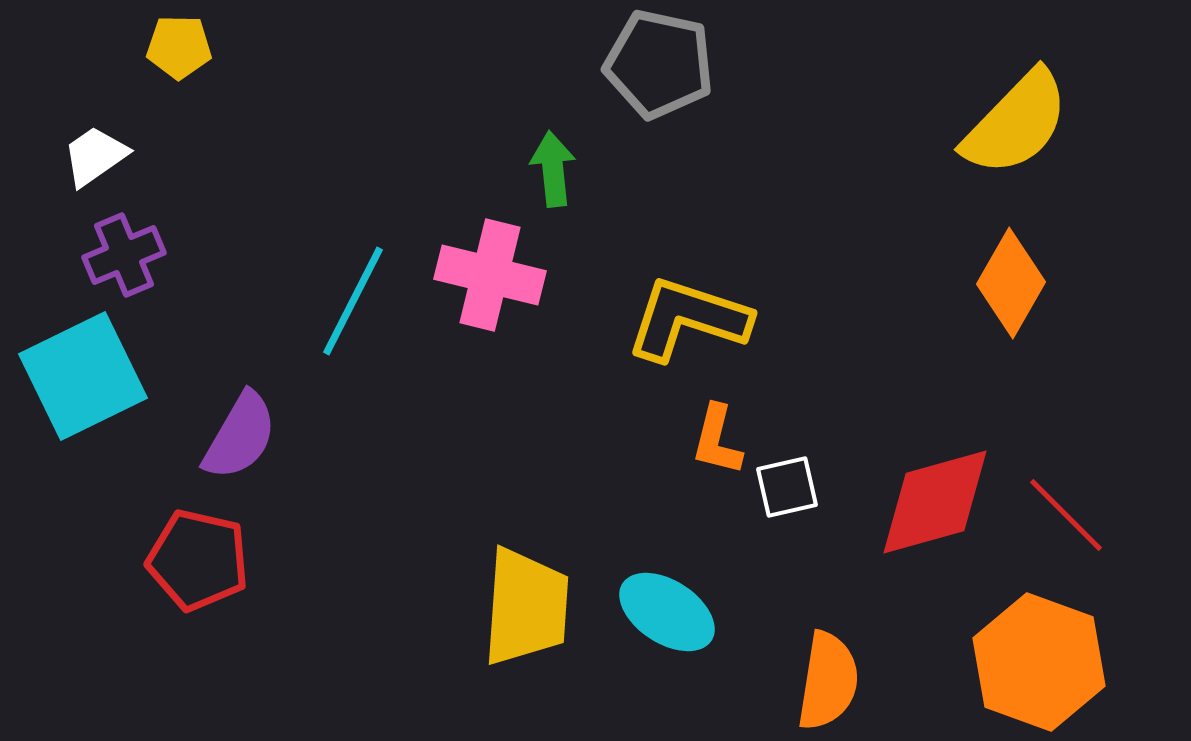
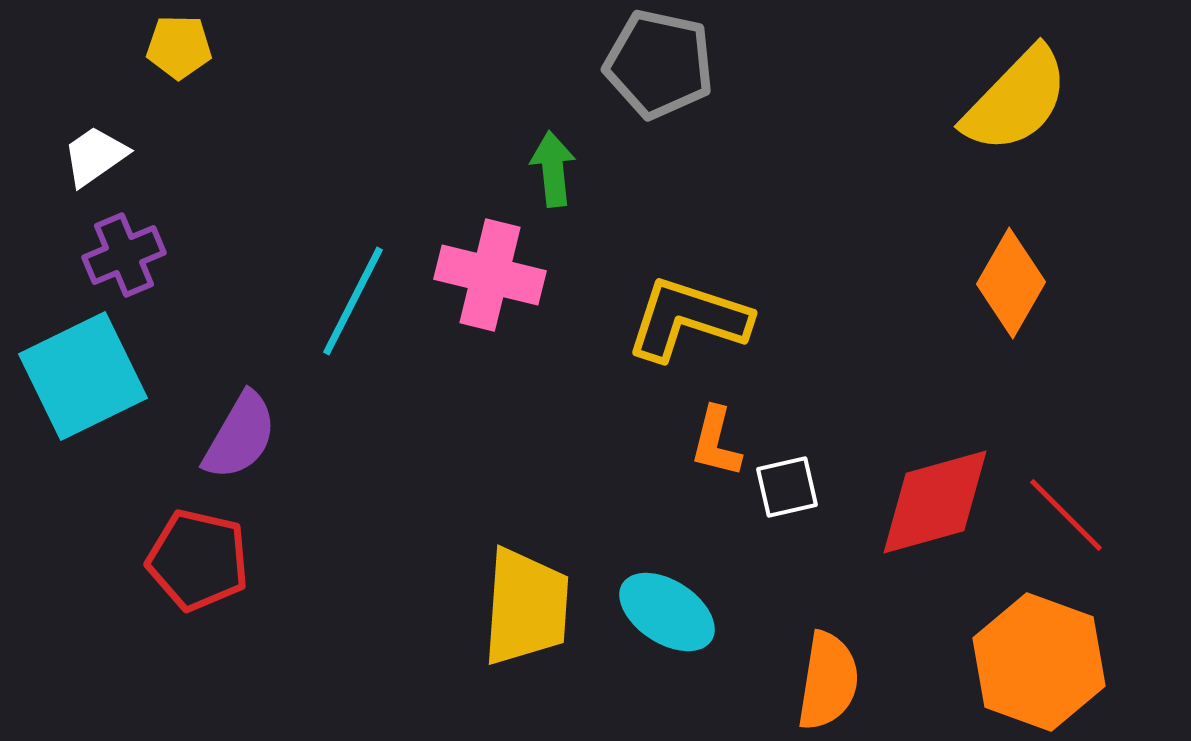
yellow semicircle: moved 23 px up
orange L-shape: moved 1 px left, 2 px down
